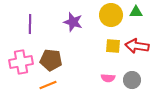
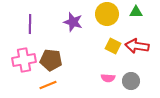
yellow circle: moved 4 px left, 1 px up
yellow square: rotated 21 degrees clockwise
pink cross: moved 3 px right, 2 px up
gray circle: moved 1 px left, 1 px down
